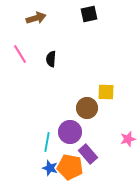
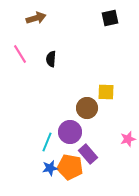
black square: moved 21 px right, 4 px down
cyan line: rotated 12 degrees clockwise
blue star: rotated 28 degrees counterclockwise
